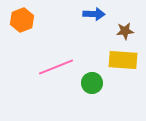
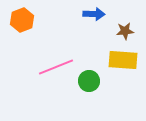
green circle: moved 3 px left, 2 px up
